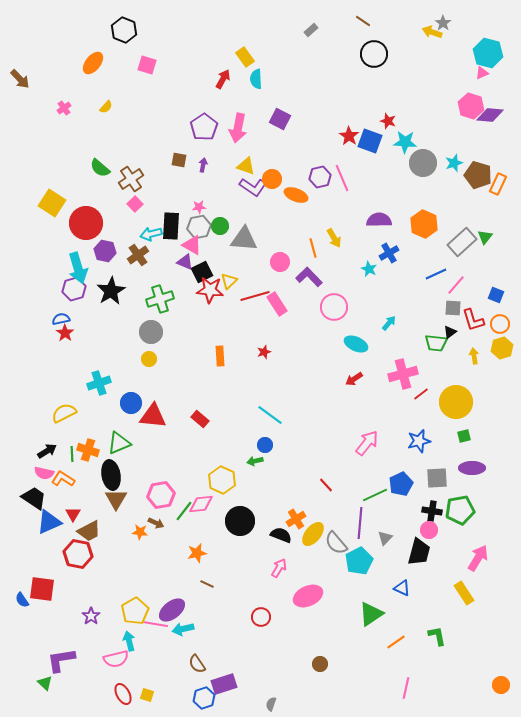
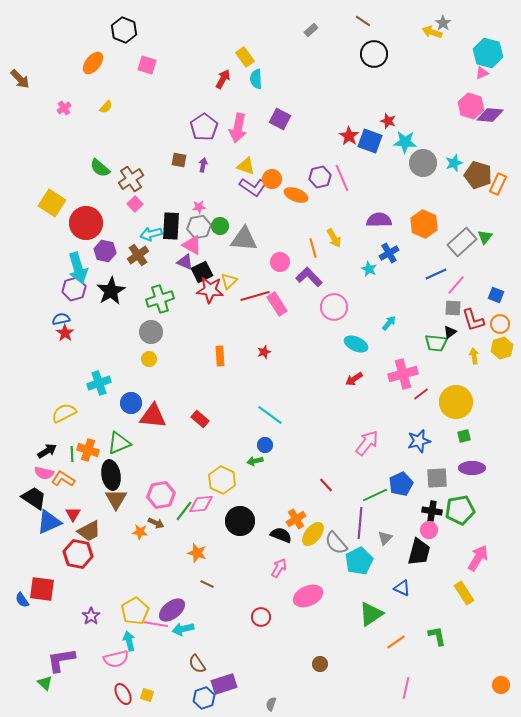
orange star at (197, 553): rotated 30 degrees clockwise
